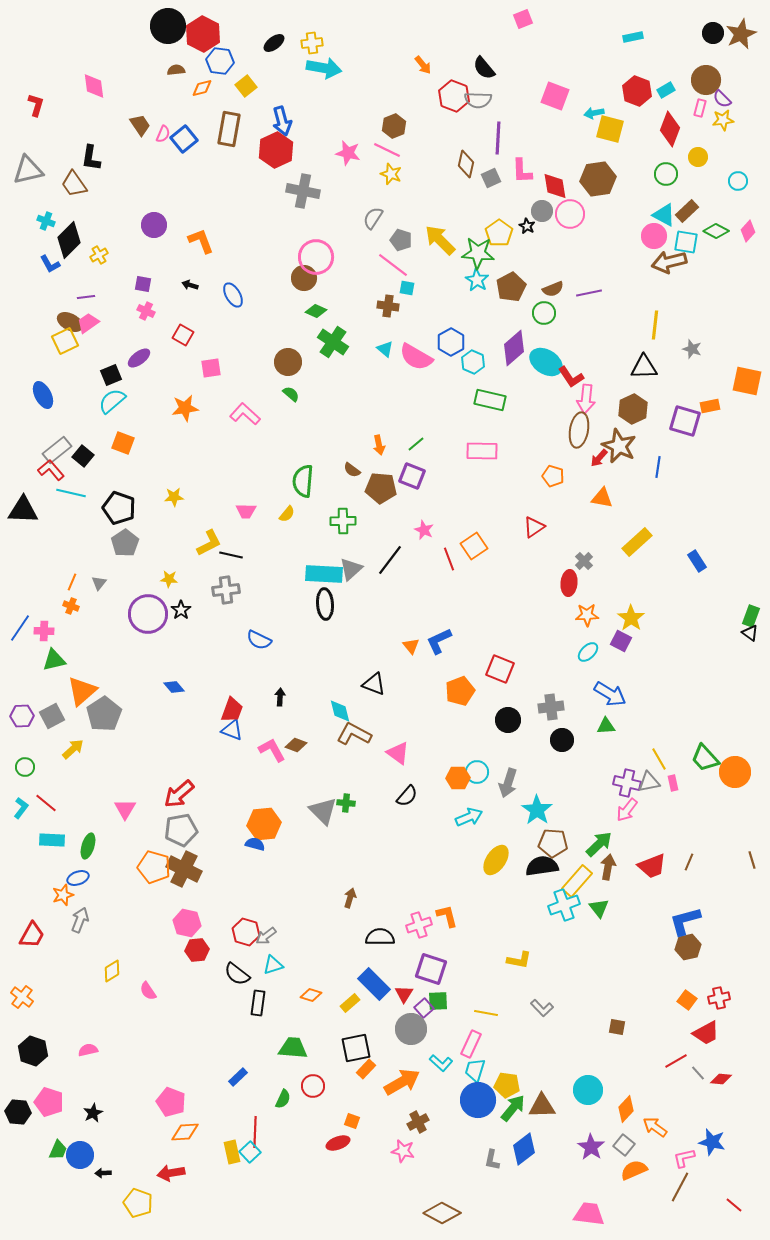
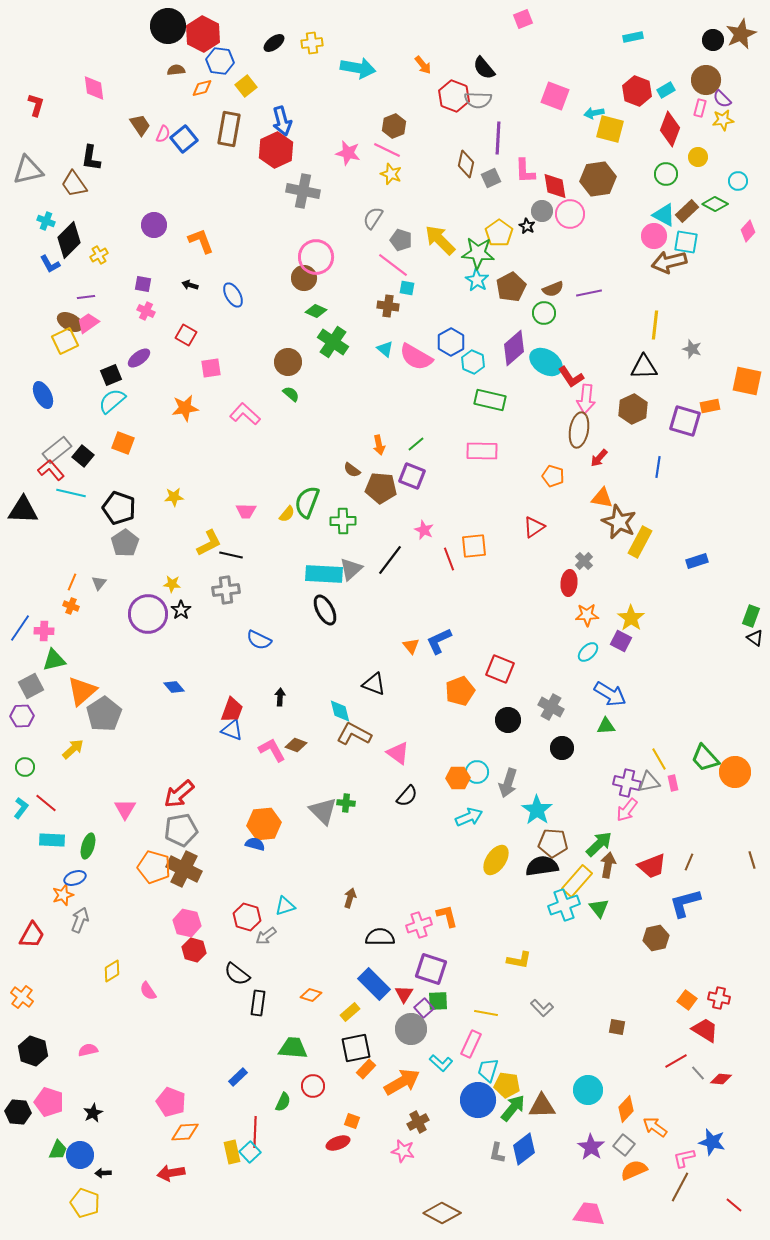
black circle at (713, 33): moved 7 px down
cyan arrow at (324, 68): moved 34 px right
pink diamond at (94, 86): moved 2 px down
pink L-shape at (522, 171): moved 3 px right
green diamond at (716, 231): moved 1 px left, 27 px up
red square at (183, 335): moved 3 px right
brown star at (619, 446): moved 76 px down
green semicircle at (303, 481): moved 4 px right, 21 px down; rotated 16 degrees clockwise
yellow rectangle at (637, 542): moved 3 px right; rotated 20 degrees counterclockwise
orange square at (474, 546): rotated 28 degrees clockwise
blue rectangle at (697, 561): rotated 75 degrees counterclockwise
yellow star at (169, 579): moved 3 px right, 5 px down
black ellipse at (325, 604): moved 6 px down; rotated 24 degrees counterclockwise
black triangle at (750, 633): moved 5 px right, 5 px down
gray cross at (551, 707): rotated 35 degrees clockwise
gray square at (52, 716): moved 21 px left, 30 px up
black circle at (562, 740): moved 8 px down
brown arrow at (608, 867): moved 2 px up
blue ellipse at (78, 878): moved 3 px left
blue L-shape at (685, 921): moved 18 px up
red hexagon at (246, 932): moved 1 px right, 15 px up
brown hexagon at (688, 947): moved 32 px left, 9 px up
red hexagon at (197, 950): moved 3 px left; rotated 20 degrees clockwise
cyan triangle at (273, 965): moved 12 px right, 59 px up
red cross at (719, 998): rotated 25 degrees clockwise
yellow rectangle at (350, 1003): moved 9 px down
red trapezoid at (706, 1033): moved 1 px left, 3 px up; rotated 120 degrees counterclockwise
cyan trapezoid at (475, 1070): moved 13 px right
green semicircle at (283, 1099): moved 3 px down
gray L-shape at (492, 1160): moved 5 px right, 7 px up
yellow pentagon at (138, 1203): moved 53 px left
